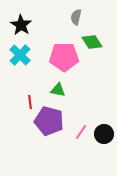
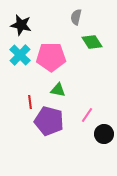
black star: rotated 20 degrees counterclockwise
pink pentagon: moved 13 px left
pink line: moved 6 px right, 17 px up
